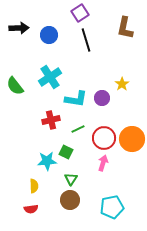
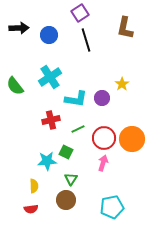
brown circle: moved 4 px left
